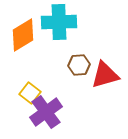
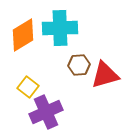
cyan cross: moved 1 px right, 6 px down
yellow square: moved 2 px left, 6 px up
purple cross: rotated 12 degrees clockwise
